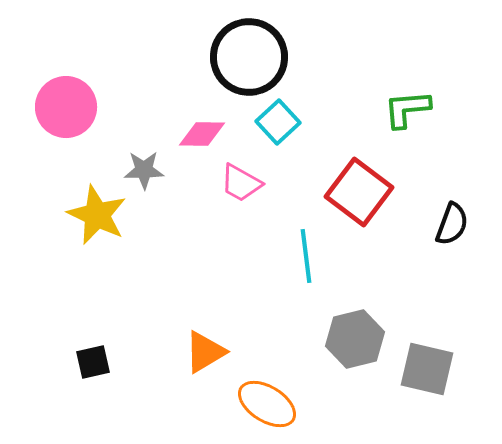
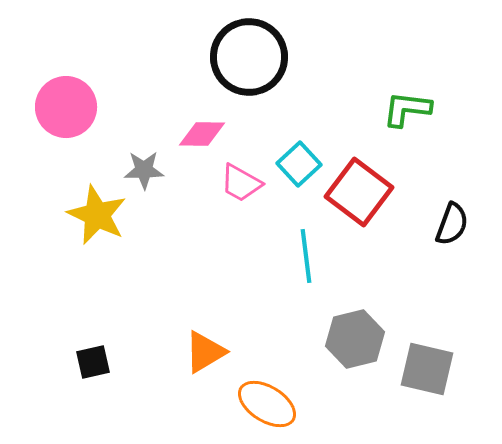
green L-shape: rotated 12 degrees clockwise
cyan square: moved 21 px right, 42 px down
